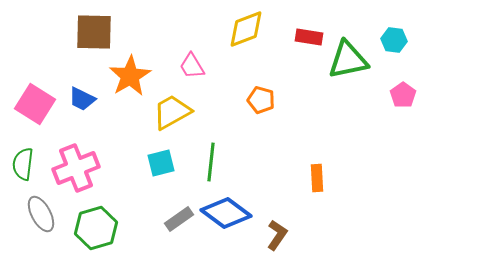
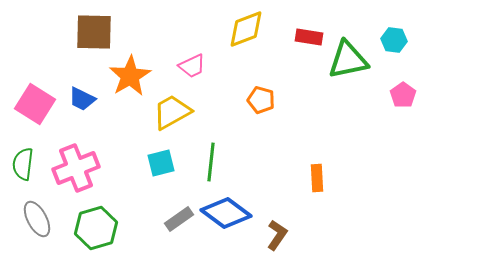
pink trapezoid: rotated 84 degrees counterclockwise
gray ellipse: moved 4 px left, 5 px down
